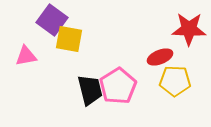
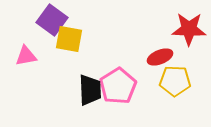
black trapezoid: rotated 12 degrees clockwise
